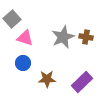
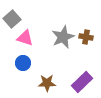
brown star: moved 4 px down
